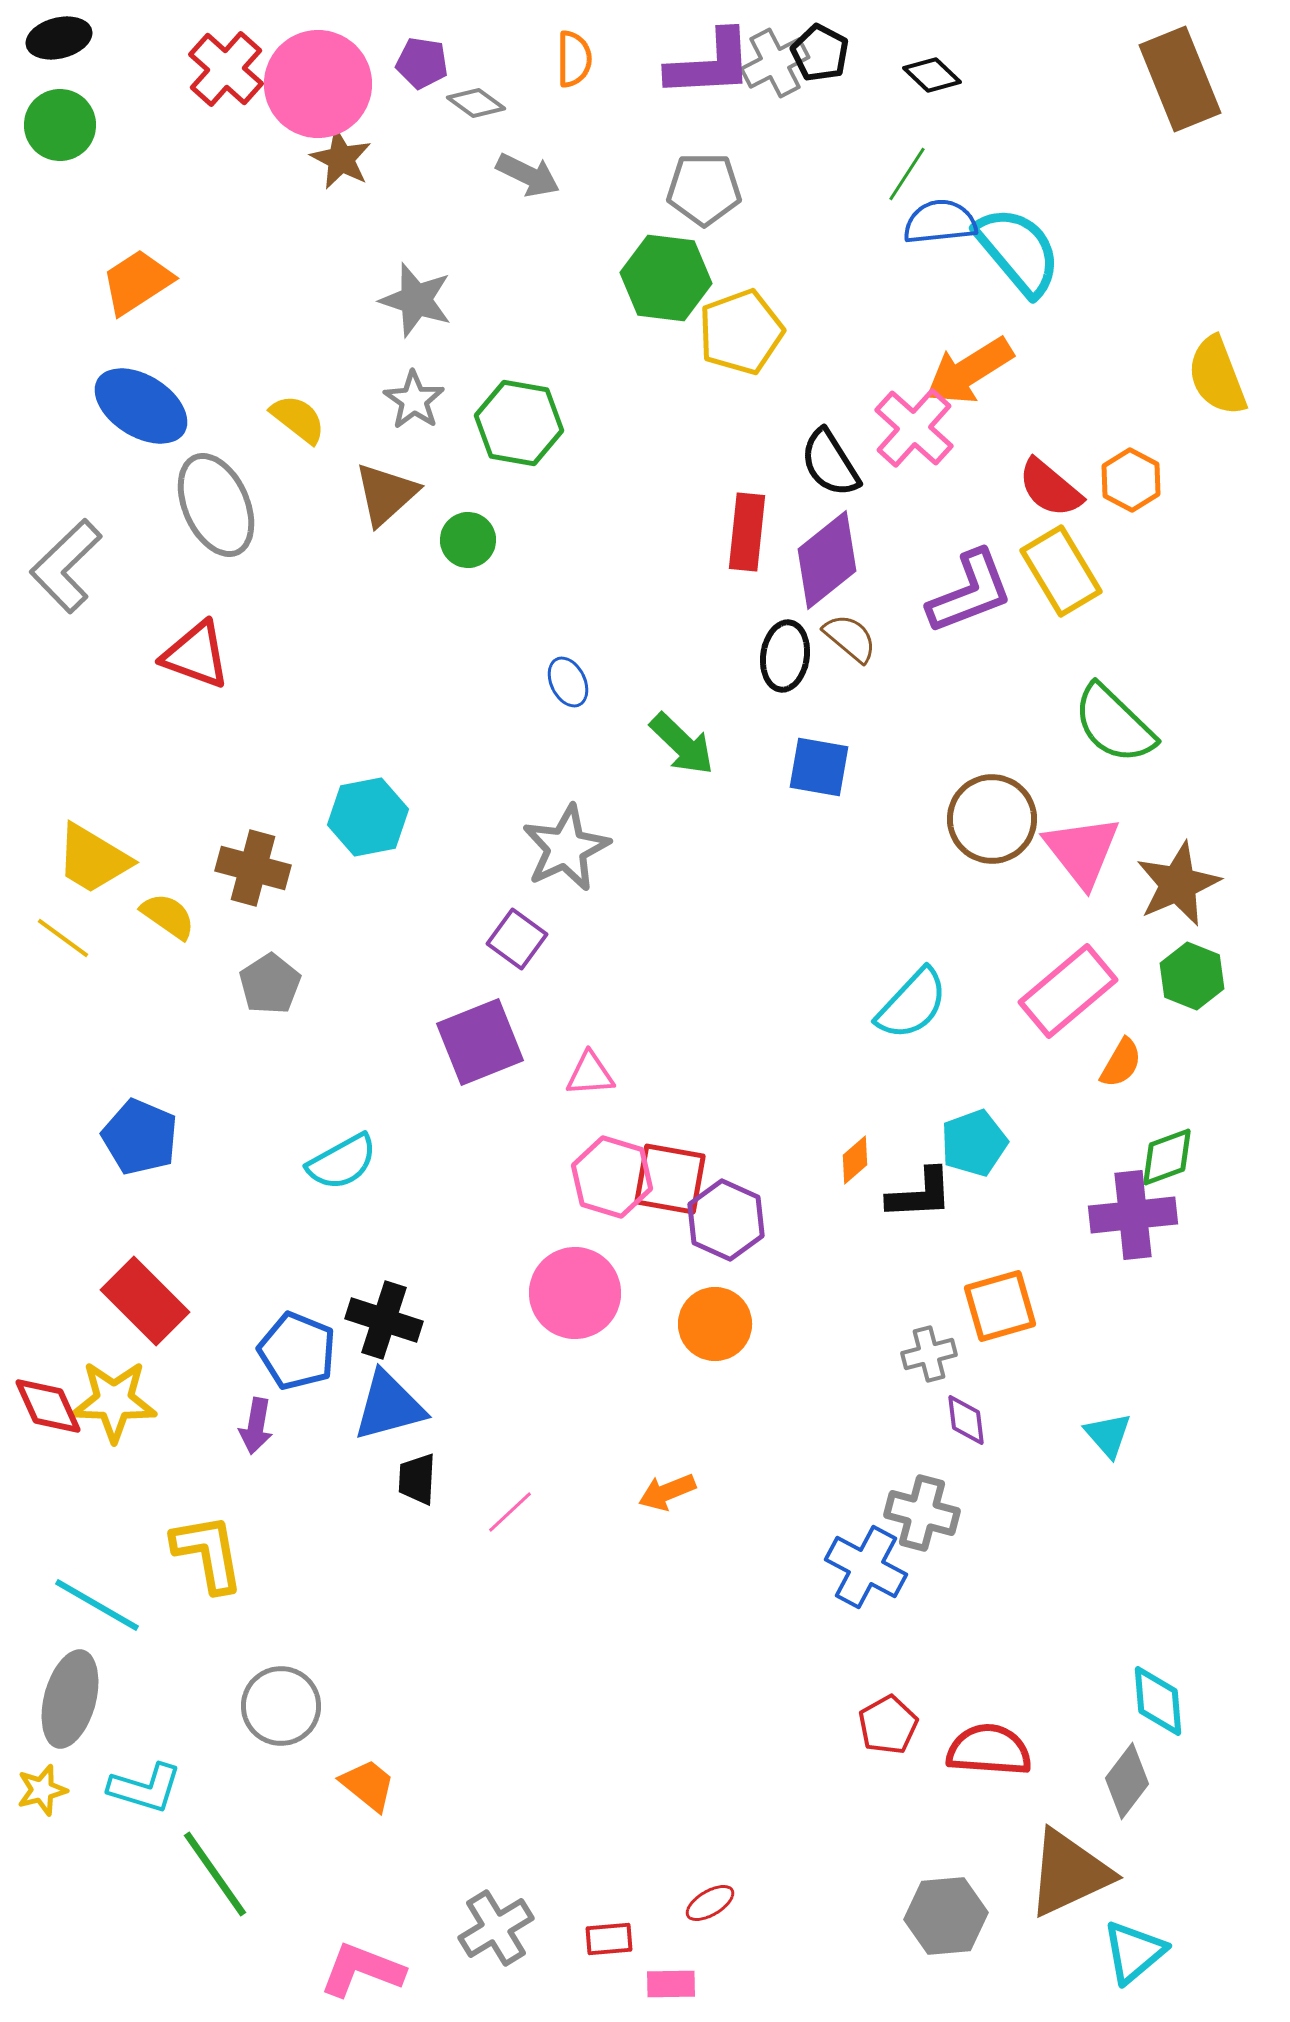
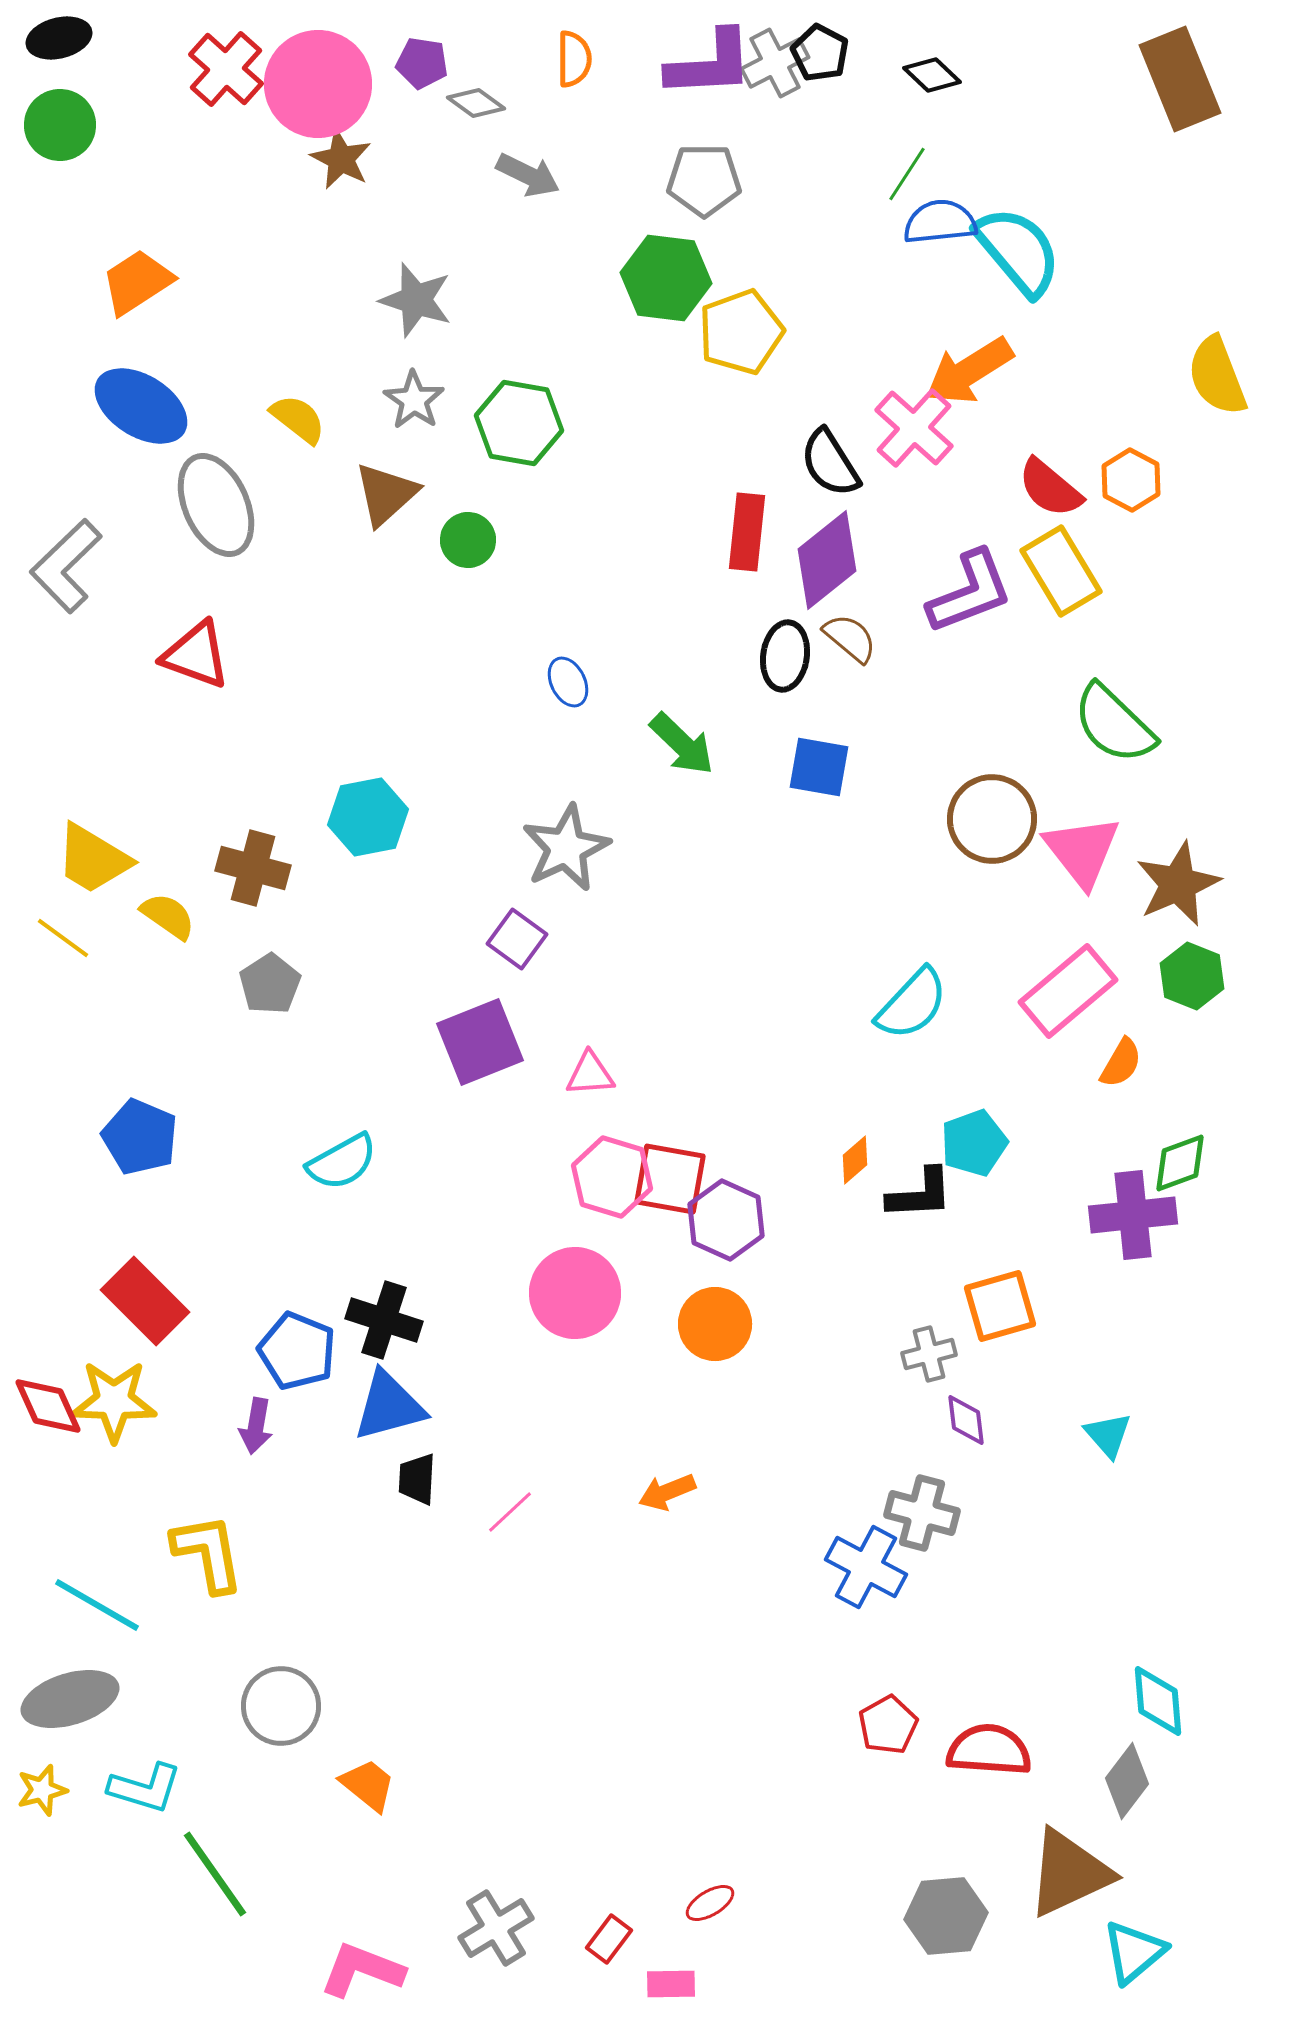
gray pentagon at (704, 189): moved 9 px up
green diamond at (1167, 1157): moved 13 px right, 6 px down
gray ellipse at (70, 1699): rotated 58 degrees clockwise
red rectangle at (609, 1939): rotated 48 degrees counterclockwise
